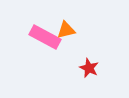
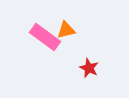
pink rectangle: rotated 8 degrees clockwise
